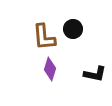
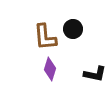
brown L-shape: moved 1 px right
